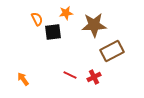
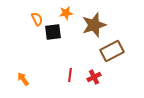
brown star: rotated 15 degrees counterclockwise
red line: rotated 72 degrees clockwise
